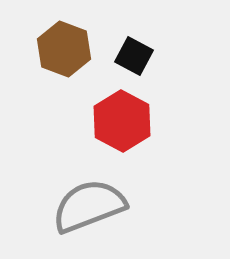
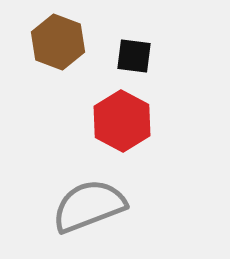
brown hexagon: moved 6 px left, 7 px up
black square: rotated 21 degrees counterclockwise
